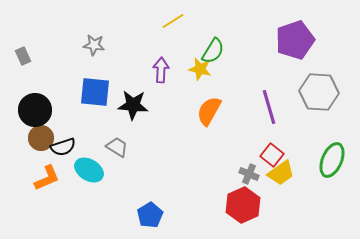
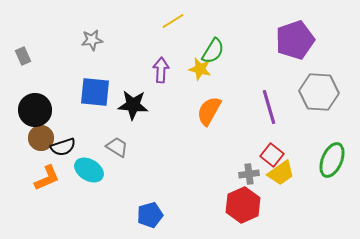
gray star: moved 2 px left, 5 px up; rotated 15 degrees counterclockwise
gray cross: rotated 30 degrees counterclockwise
blue pentagon: rotated 15 degrees clockwise
